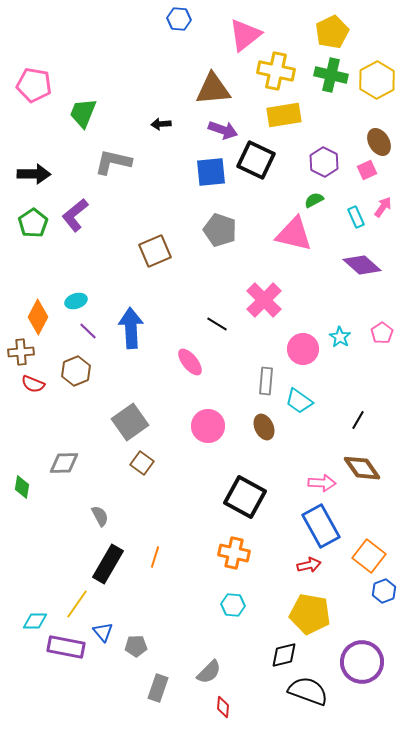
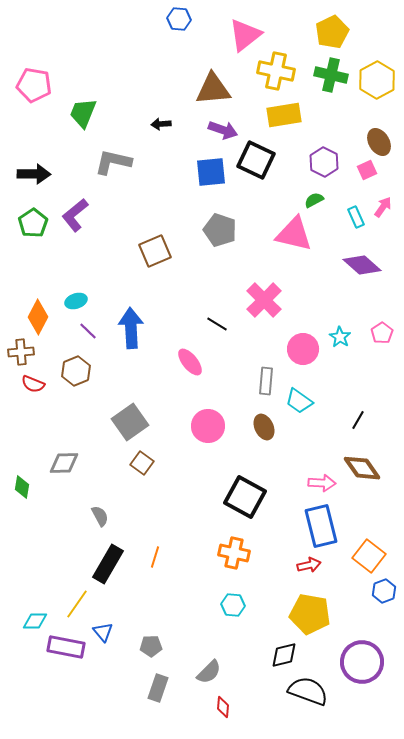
blue rectangle at (321, 526): rotated 15 degrees clockwise
gray pentagon at (136, 646): moved 15 px right
